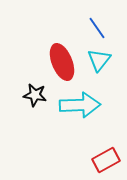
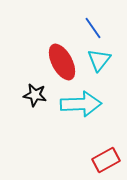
blue line: moved 4 px left
red ellipse: rotated 6 degrees counterclockwise
cyan arrow: moved 1 px right, 1 px up
